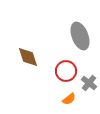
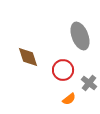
red circle: moved 3 px left, 1 px up
